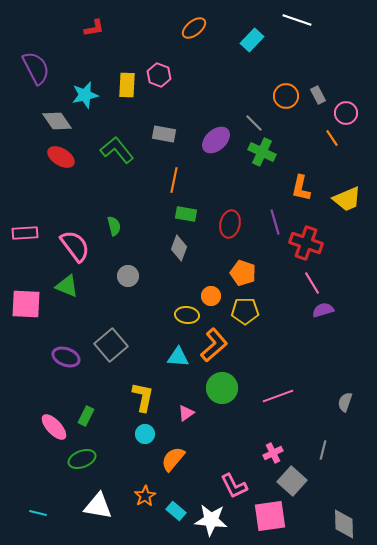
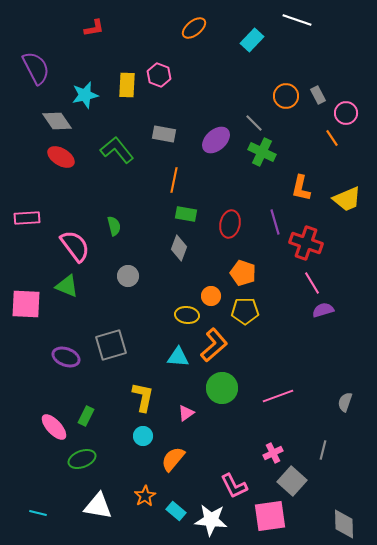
pink rectangle at (25, 233): moved 2 px right, 15 px up
gray square at (111, 345): rotated 24 degrees clockwise
cyan circle at (145, 434): moved 2 px left, 2 px down
